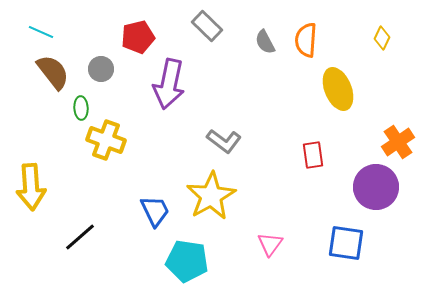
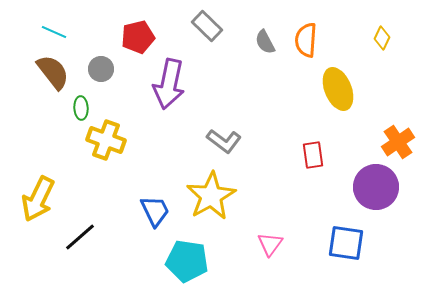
cyan line: moved 13 px right
yellow arrow: moved 7 px right, 12 px down; rotated 30 degrees clockwise
